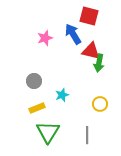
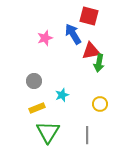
red triangle: rotated 24 degrees counterclockwise
